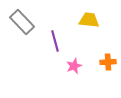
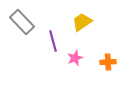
yellow trapezoid: moved 7 px left, 2 px down; rotated 40 degrees counterclockwise
purple line: moved 2 px left
pink star: moved 1 px right, 8 px up
